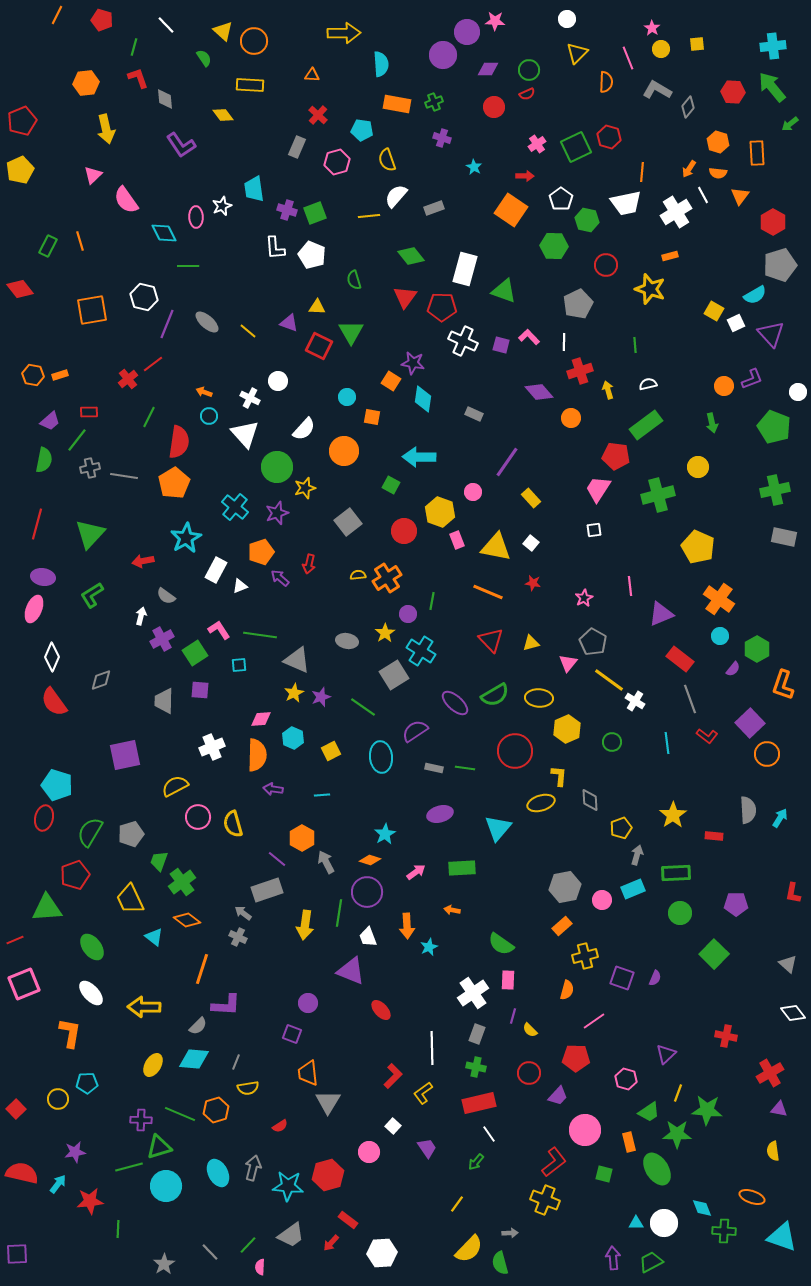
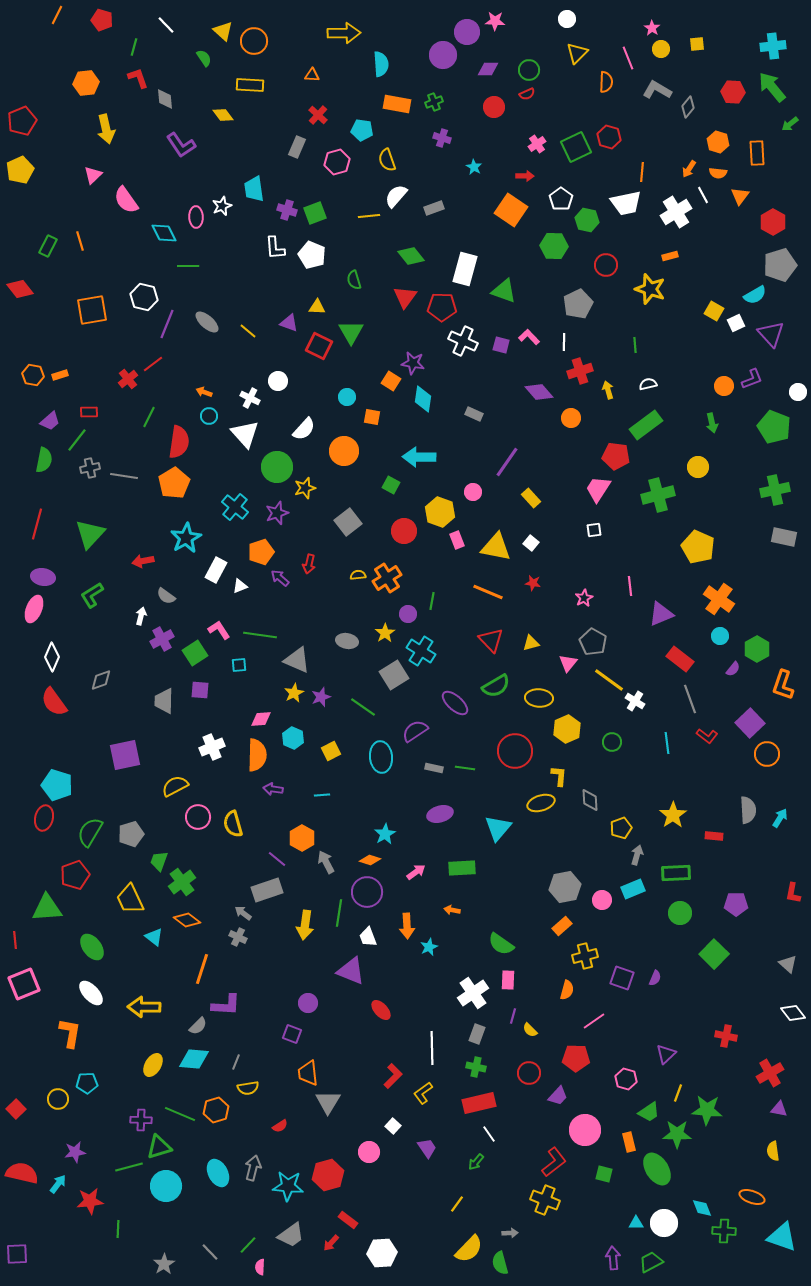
green semicircle at (495, 695): moved 1 px right, 9 px up
red line at (15, 940): rotated 72 degrees counterclockwise
